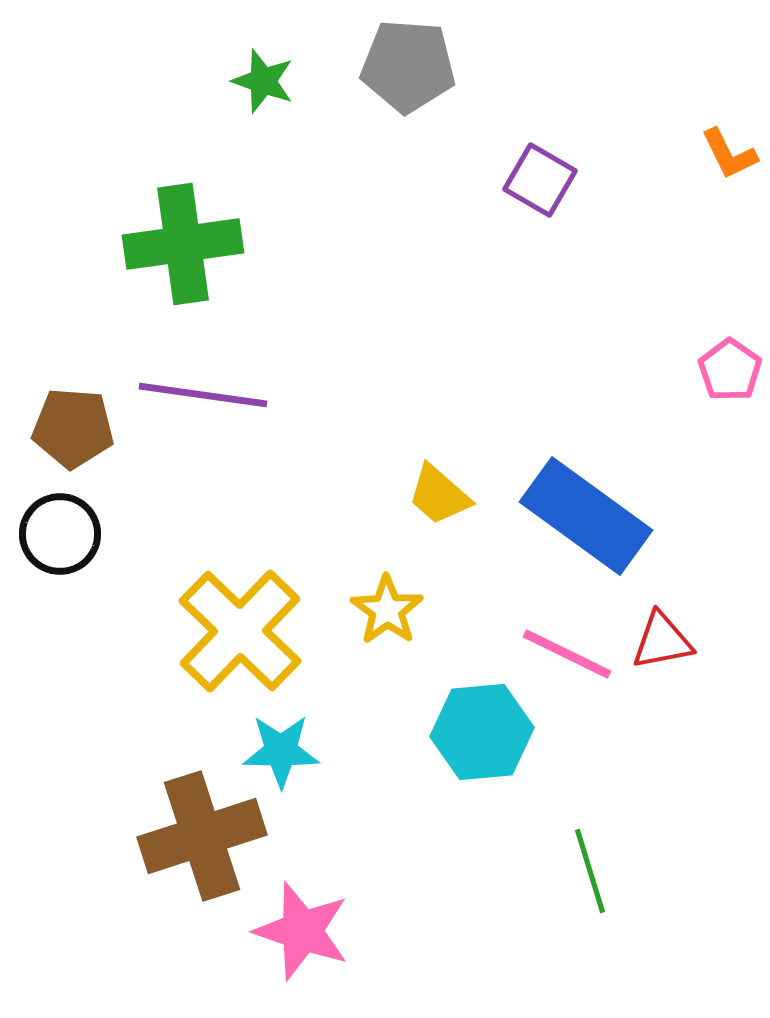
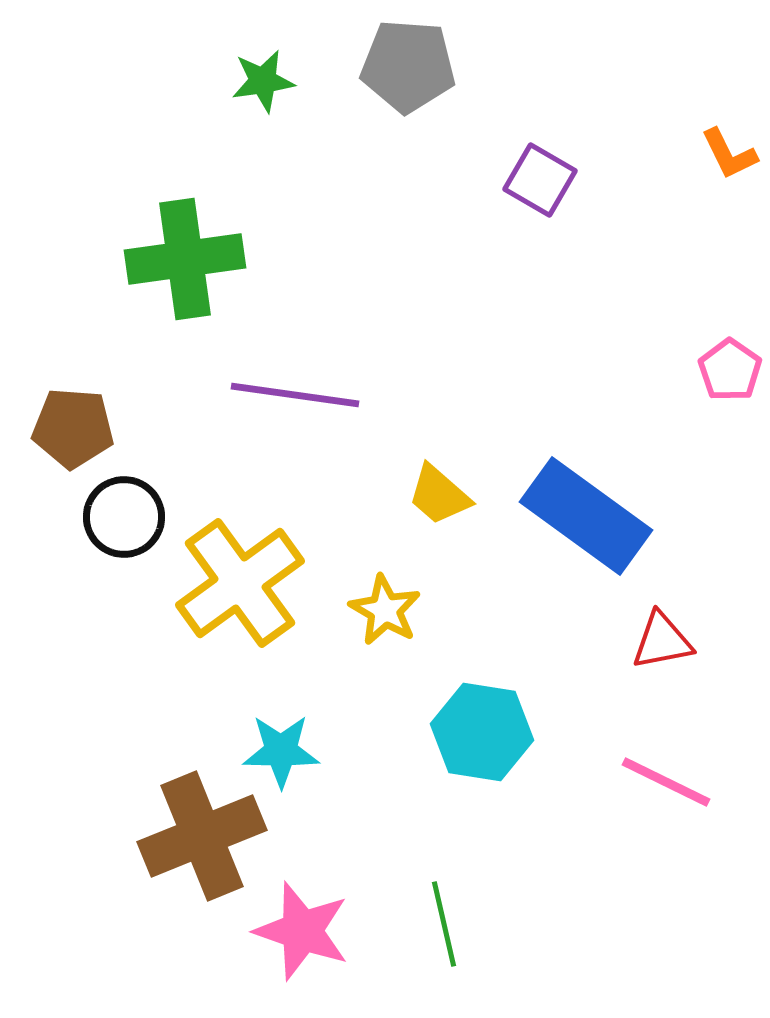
green star: rotated 28 degrees counterclockwise
green cross: moved 2 px right, 15 px down
purple line: moved 92 px right
black circle: moved 64 px right, 17 px up
yellow star: moved 2 px left; rotated 6 degrees counterclockwise
yellow cross: moved 48 px up; rotated 10 degrees clockwise
pink line: moved 99 px right, 128 px down
cyan hexagon: rotated 14 degrees clockwise
brown cross: rotated 4 degrees counterclockwise
green line: moved 146 px left, 53 px down; rotated 4 degrees clockwise
